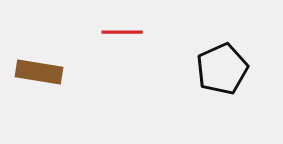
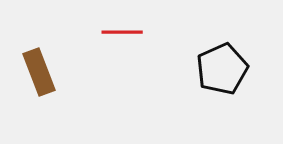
brown rectangle: rotated 60 degrees clockwise
